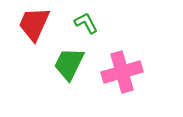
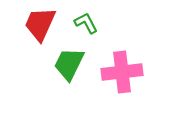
red trapezoid: moved 6 px right
pink cross: rotated 9 degrees clockwise
